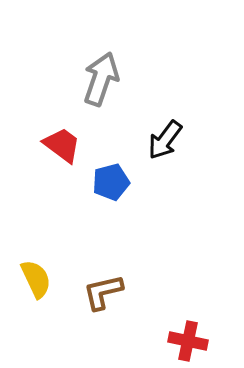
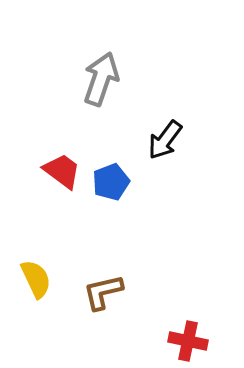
red trapezoid: moved 26 px down
blue pentagon: rotated 6 degrees counterclockwise
